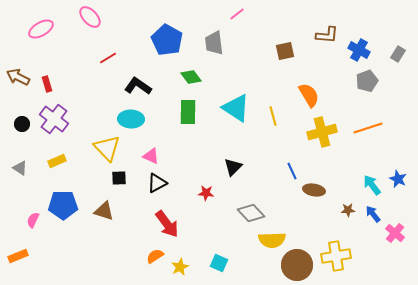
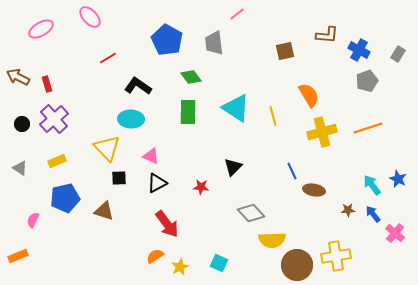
purple cross at (54, 119): rotated 12 degrees clockwise
red star at (206, 193): moved 5 px left, 6 px up
blue pentagon at (63, 205): moved 2 px right, 7 px up; rotated 12 degrees counterclockwise
